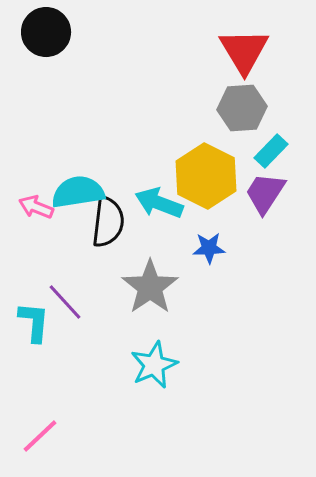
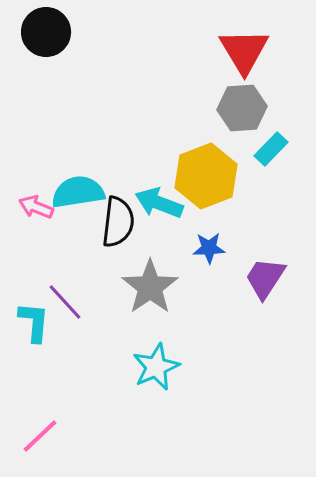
cyan rectangle: moved 2 px up
yellow hexagon: rotated 12 degrees clockwise
purple trapezoid: moved 85 px down
black semicircle: moved 10 px right
cyan star: moved 2 px right, 2 px down
